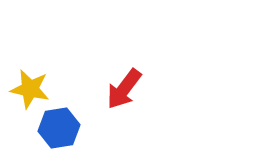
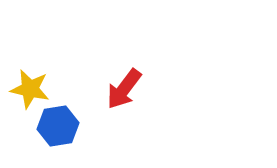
blue hexagon: moved 1 px left, 2 px up
